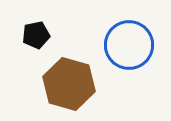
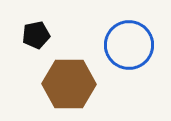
brown hexagon: rotated 15 degrees counterclockwise
